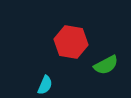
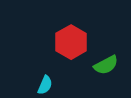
red hexagon: rotated 20 degrees clockwise
